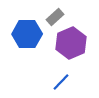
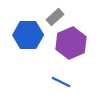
blue hexagon: moved 1 px right, 1 px down
blue line: rotated 72 degrees clockwise
